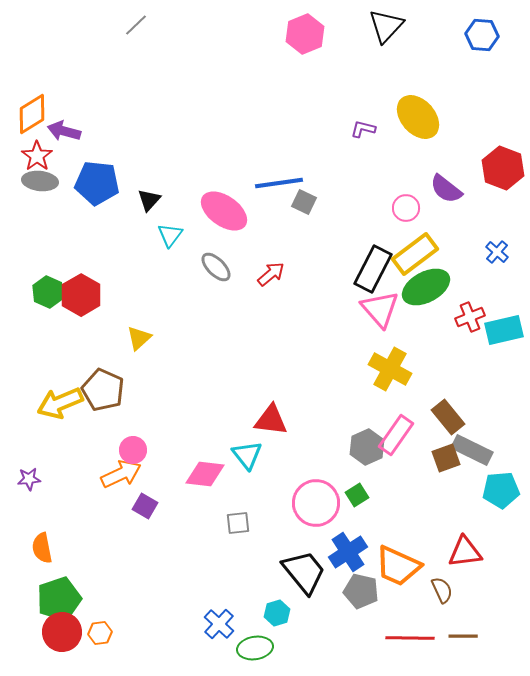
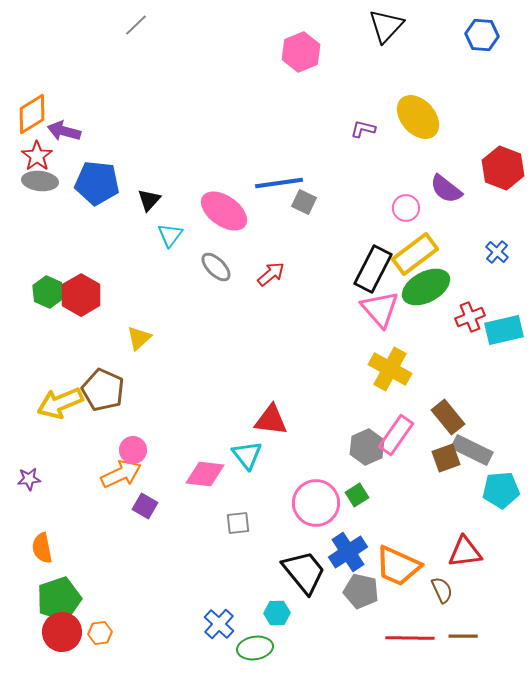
pink hexagon at (305, 34): moved 4 px left, 18 px down
cyan hexagon at (277, 613): rotated 15 degrees clockwise
